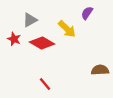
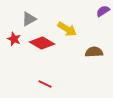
purple semicircle: moved 16 px right, 2 px up; rotated 24 degrees clockwise
gray triangle: moved 1 px left, 1 px up
yellow arrow: rotated 12 degrees counterclockwise
brown semicircle: moved 6 px left, 18 px up
red line: rotated 24 degrees counterclockwise
